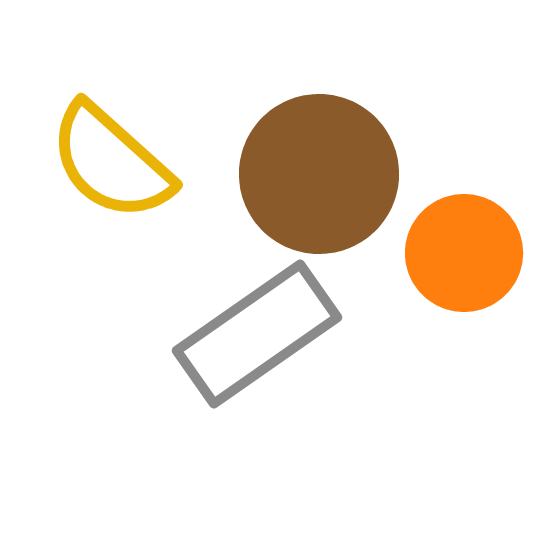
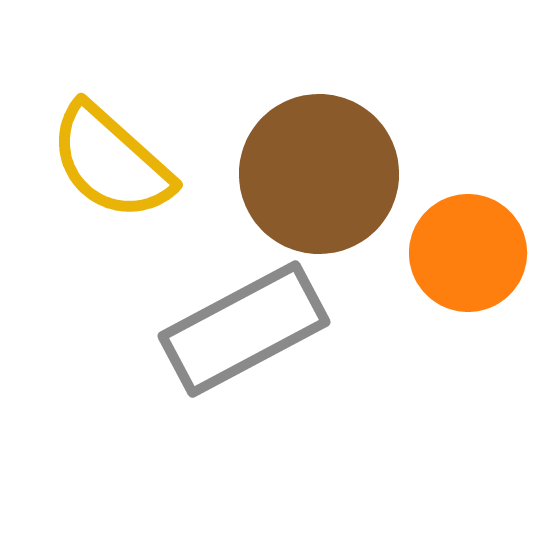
orange circle: moved 4 px right
gray rectangle: moved 13 px left, 5 px up; rotated 7 degrees clockwise
